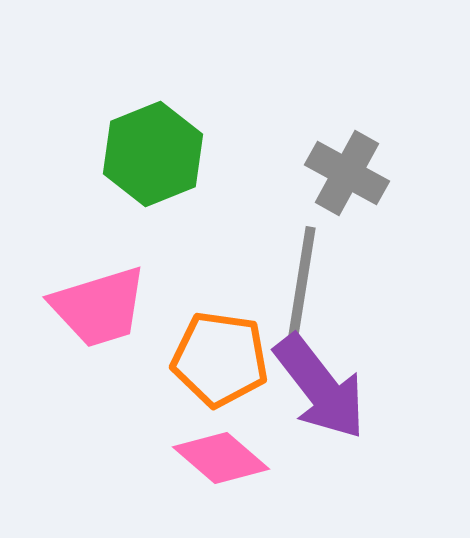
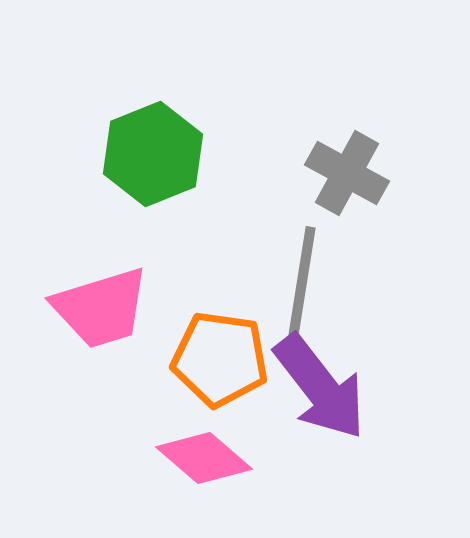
pink trapezoid: moved 2 px right, 1 px down
pink diamond: moved 17 px left
